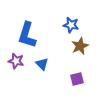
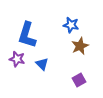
purple star: moved 1 px right, 2 px up
purple square: moved 2 px right, 1 px down; rotated 16 degrees counterclockwise
